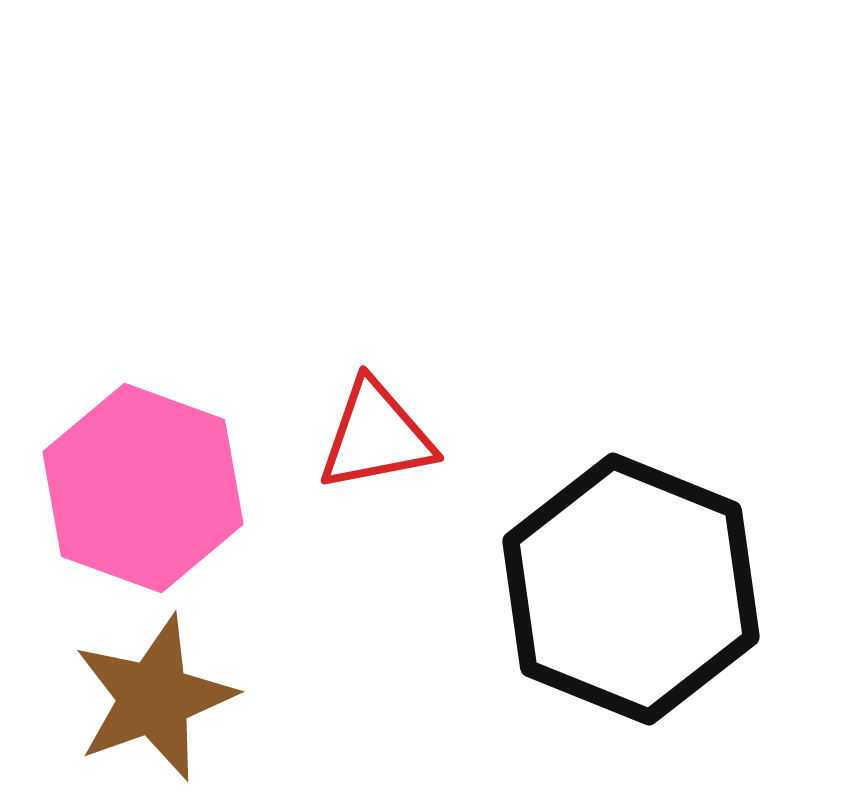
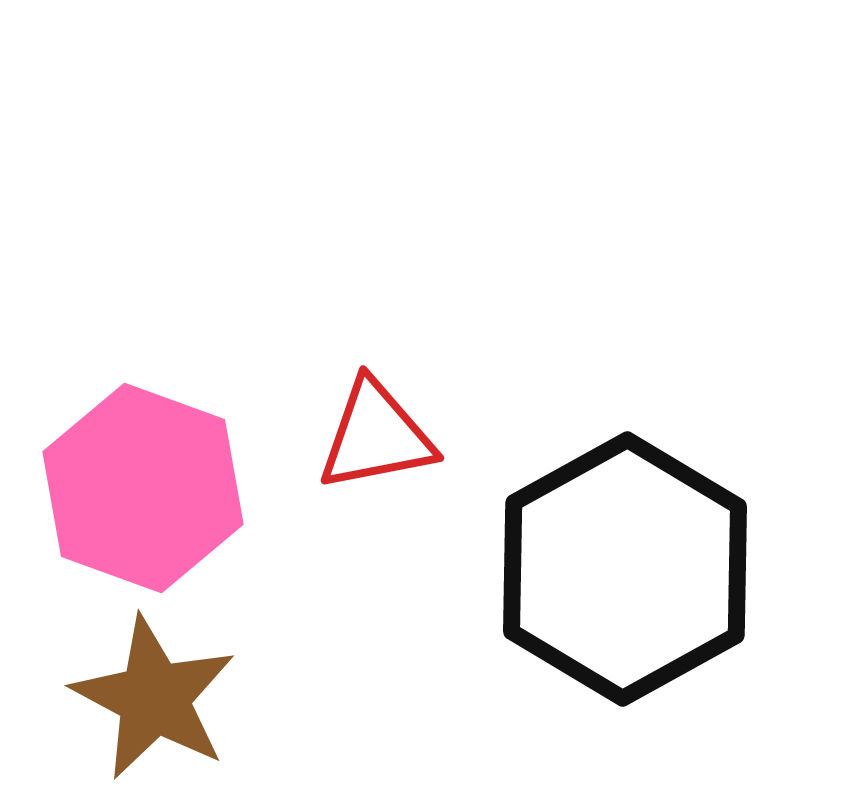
black hexagon: moved 6 px left, 20 px up; rotated 9 degrees clockwise
brown star: rotated 24 degrees counterclockwise
